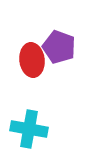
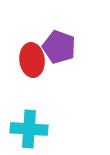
cyan cross: rotated 6 degrees counterclockwise
